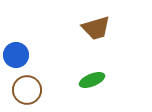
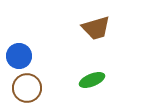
blue circle: moved 3 px right, 1 px down
brown circle: moved 2 px up
